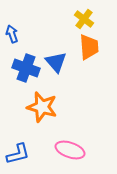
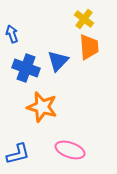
blue triangle: moved 2 px right, 1 px up; rotated 25 degrees clockwise
